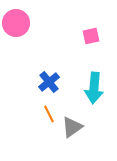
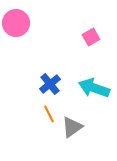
pink square: moved 1 px down; rotated 18 degrees counterclockwise
blue cross: moved 1 px right, 2 px down
cyan arrow: rotated 104 degrees clockwise
